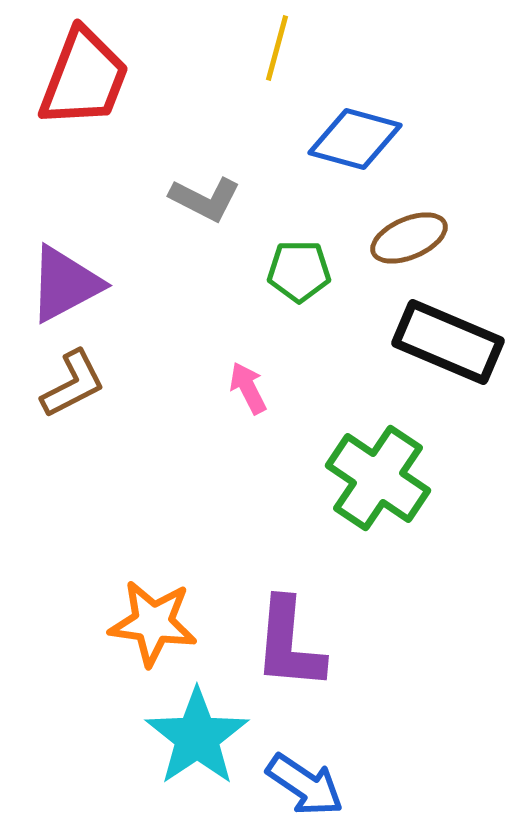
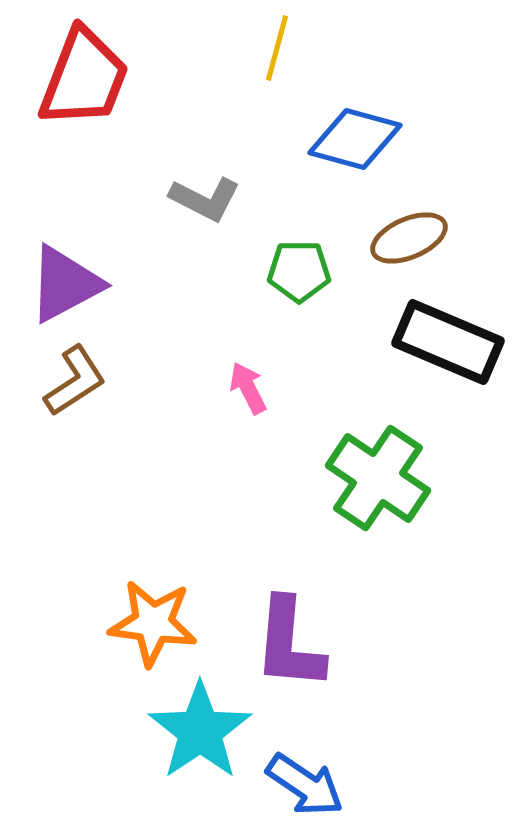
brown L-shape: moved 2 px right, 3 px up; rotated 6 degrees counterclockwise
cyan star: moved 3 px right, 6 px up
